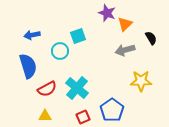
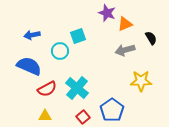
orange triangle: rotated 21 degrees clockwise
blue semicircle: moved 1 px right; rotated 50 degrees counterclockwise
red square: rotated 16 degrees counterclockwise
